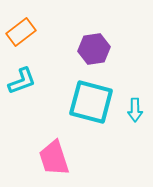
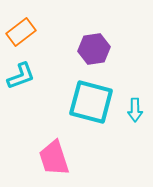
cyan L-shape: moved 1 px left, 5 px up
